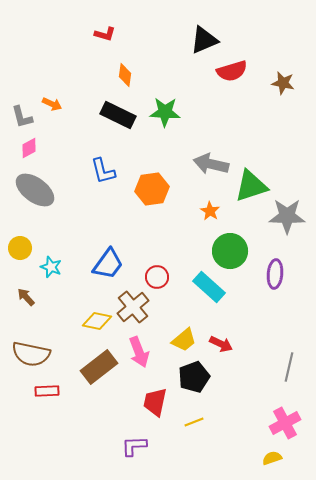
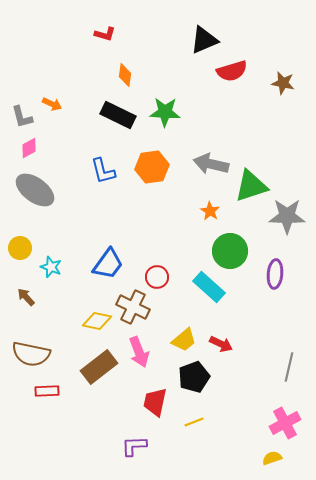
orange hexagon: moved 22 px up
brown cross: rotated 24 degrees counterclockwise
